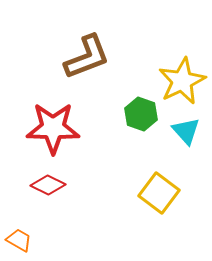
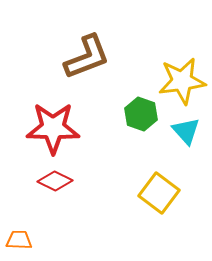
yellow star: rotated 18 degrees clockwise
red diamond: moved 7 px right, 4 px up
orange trapezoid: rotated 28 degrees counterclockwise
